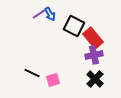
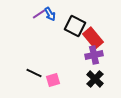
black square: moved 1 px right
black line: moved 2 px right
